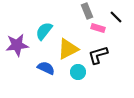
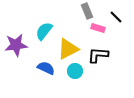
purple star: moved 1 px left
black L-shape: rotated 20 degrees clockwise
cyan circle: moved 3 px left, 1 px up
